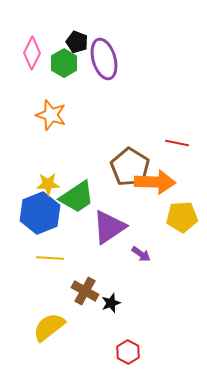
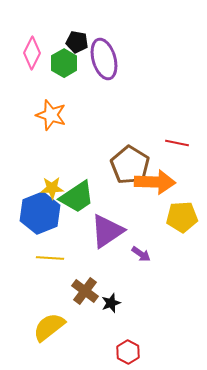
black pentagon: rotated 10 degrees counterclockwise
brown pentagon: moved 2 px up
yellow star: moved 4 px right, 4 px down
purple triangle: moved 2 px left, 4 px down
brown cross: rotated 8 degrees clockwise
